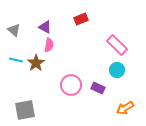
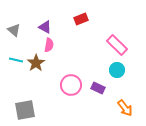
orange arrow: rotated 96 degrees counterclockwise
